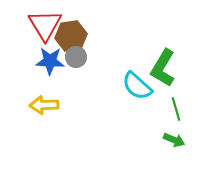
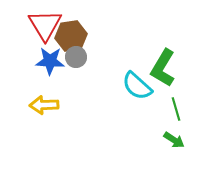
green arrow: rotated 10 degrees clockwise
